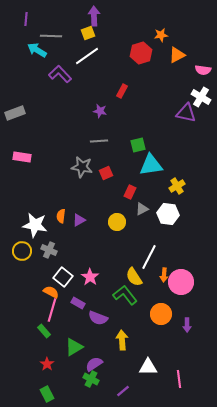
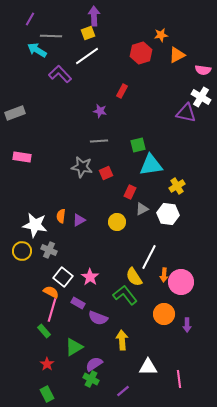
purple line at (26, 19): moved 4 px right; rotated 24 degrees clockwise
orange circle at (161, 314): moved 3 px right
